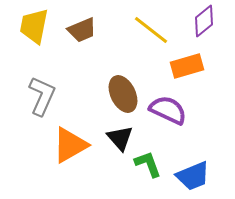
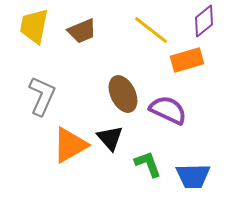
brown trapezoid: moved 1 px down
orange rectangle: moved 6 px up
black triangle: moved 10 px left
blue trapezoid: rotated 21 degrees clockwise
